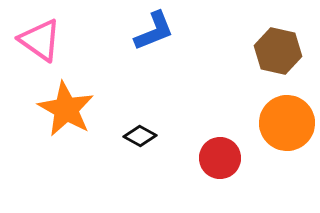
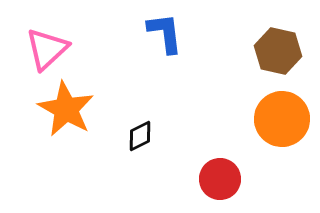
blue L-shape: moved 11 px right, 2 px down; rotated 75 degrees counterclockwise
pink triangle: moved 7 px right, 9 px down; rotated 42 degrees clockwise
orange circle: moved 5 px left, 4 px up
black diamond: rotated 56 degrees counterclockwise
red circle: moved 21 px down
